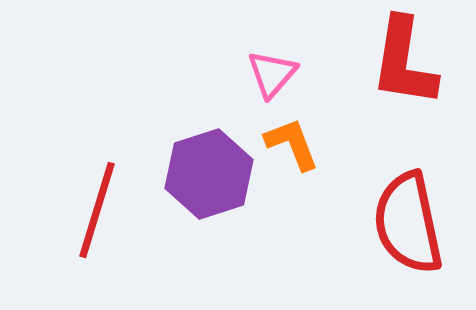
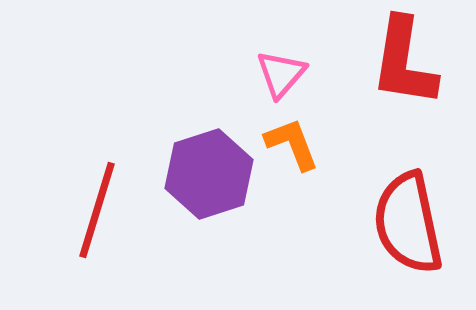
pink triangle: moved 9 px right
